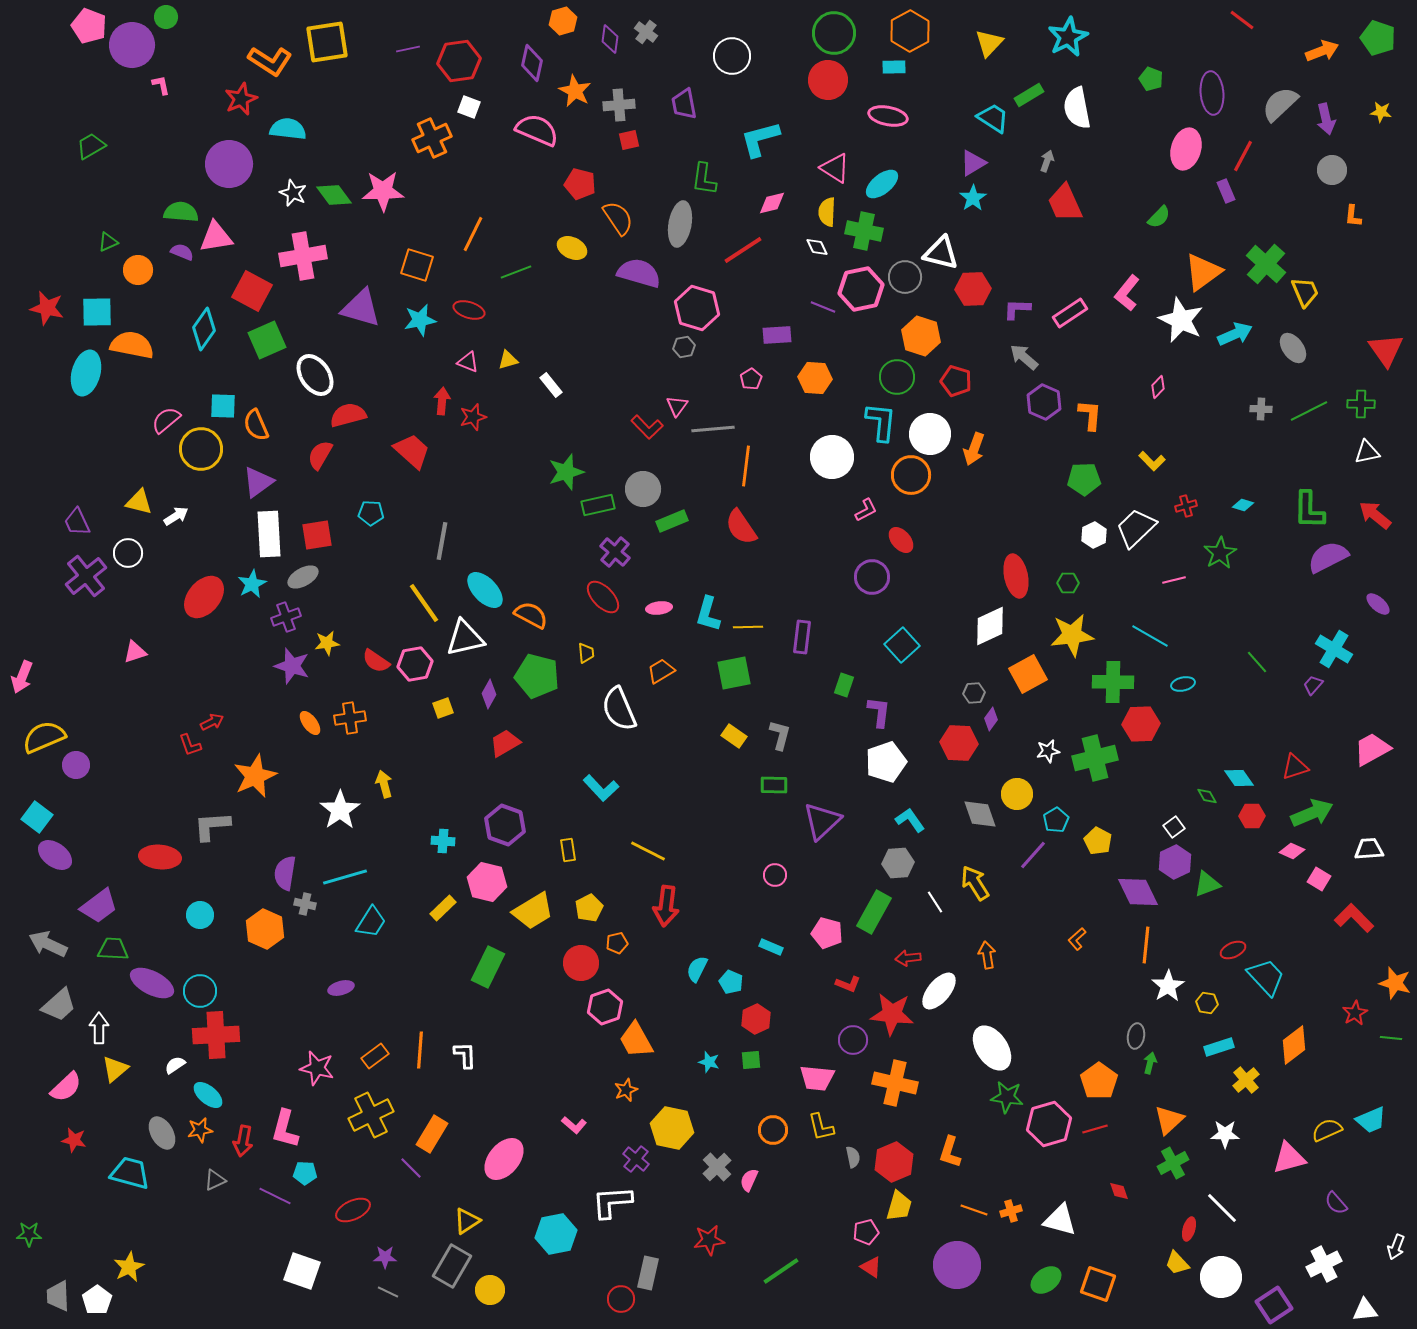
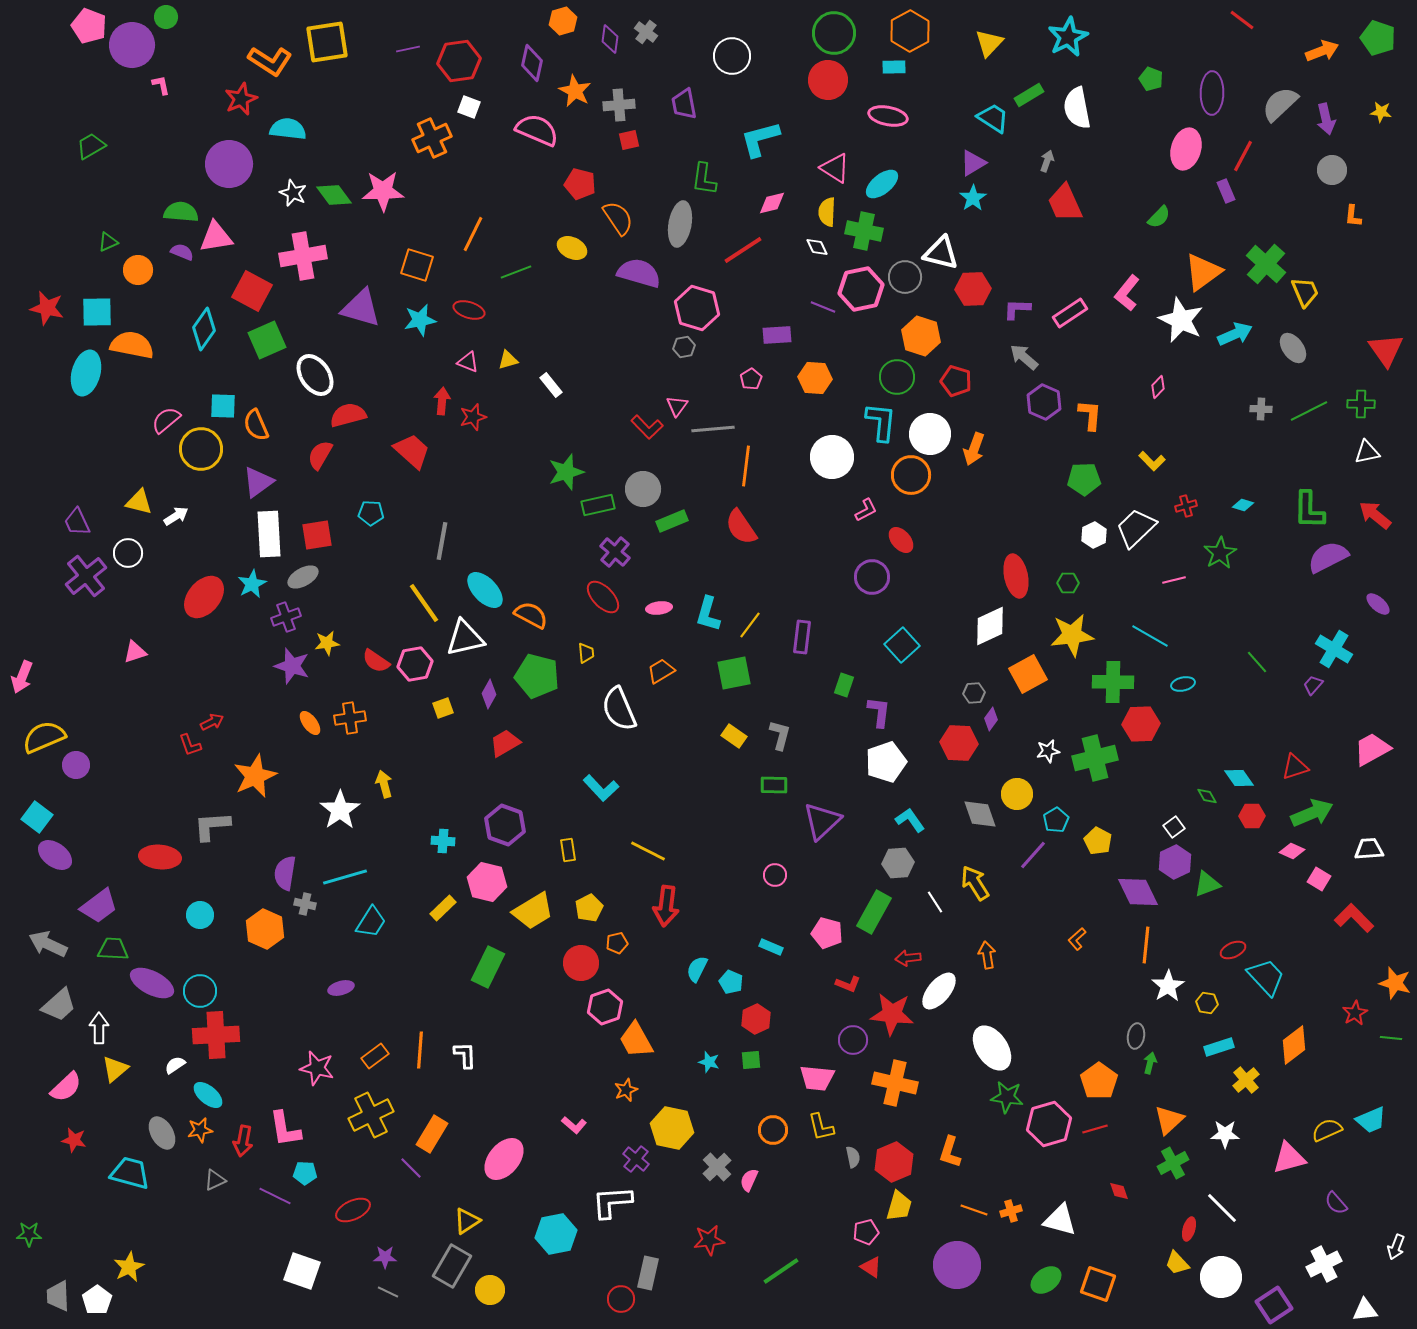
purple ellipse at (1212, 93): rotated 6 degrees clockwise
yellow line at (748, 627): moved 2 px right, 2 px up; rotated 52 degrees counterclockwise
pink L-shape at (285, 1129): rotated 24 degrees counterclockwise
